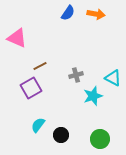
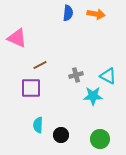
blue semicircle: rotated 28 degrees counterclockwise
brown line: moved 1 px up
cyan triangle: moved 5 px left, 2 px up
purple square: rotated 30 degrees clockwise
cyan star: rotated 18 degrees clockwise
cyan semicircle: rotated 35 degrees counterclockwise
